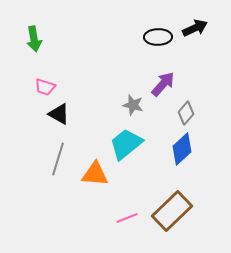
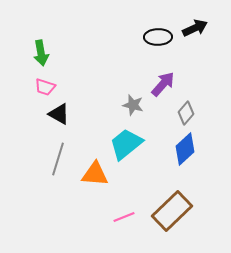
green arrow: moved 7 px right, 14 px down
blue diamond: moved 3 px right
pink line: moved 3 px left, 1 px up
